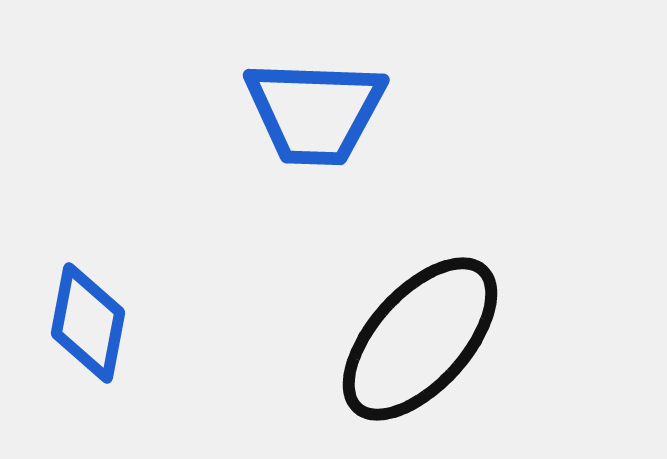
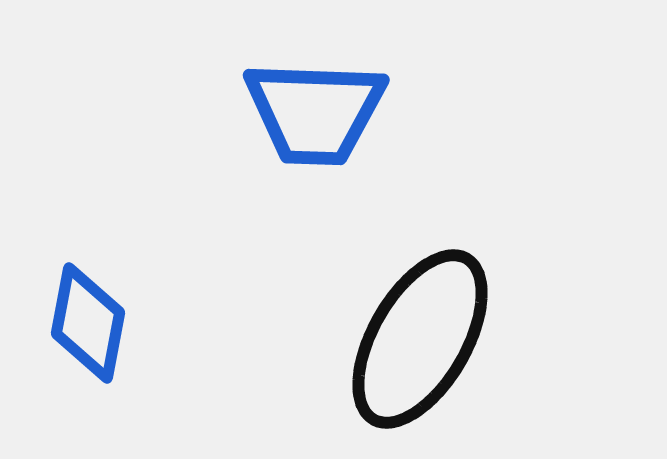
black ellipse: rotated 12 degrees counterclockwise
